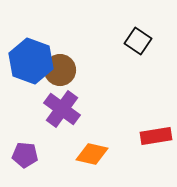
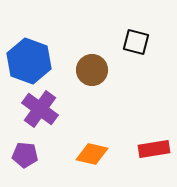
black square: moved 2 px left, 1 px down; rotated 20 degrees counterclockwise
blue hexagon: moved 2 px left
brown circle: moved 32 px right
purple cross: moved 22 px left
red rectangle: moved 2 px left, 13 px down
